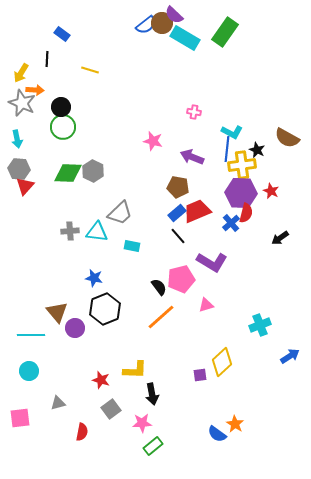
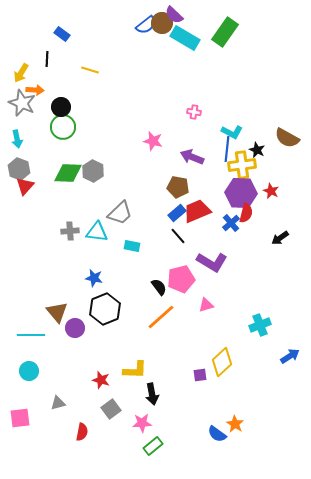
gray hexagon at (19, 169): rotated 15 degrees clockwise
